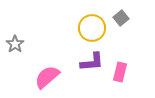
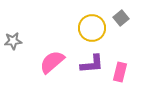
gray star: moved 2 px left, 3 px up; rotated 30 degrees clockwise
purple L-shape: moved 2 px down
pink semicircle: moved 5 px right, 15 px up
